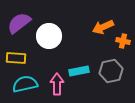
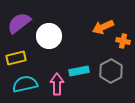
yellow rectangle: rotated 18 degrees counterclockwise
gray hexagon: rotated 15 degrees counterclockwise
